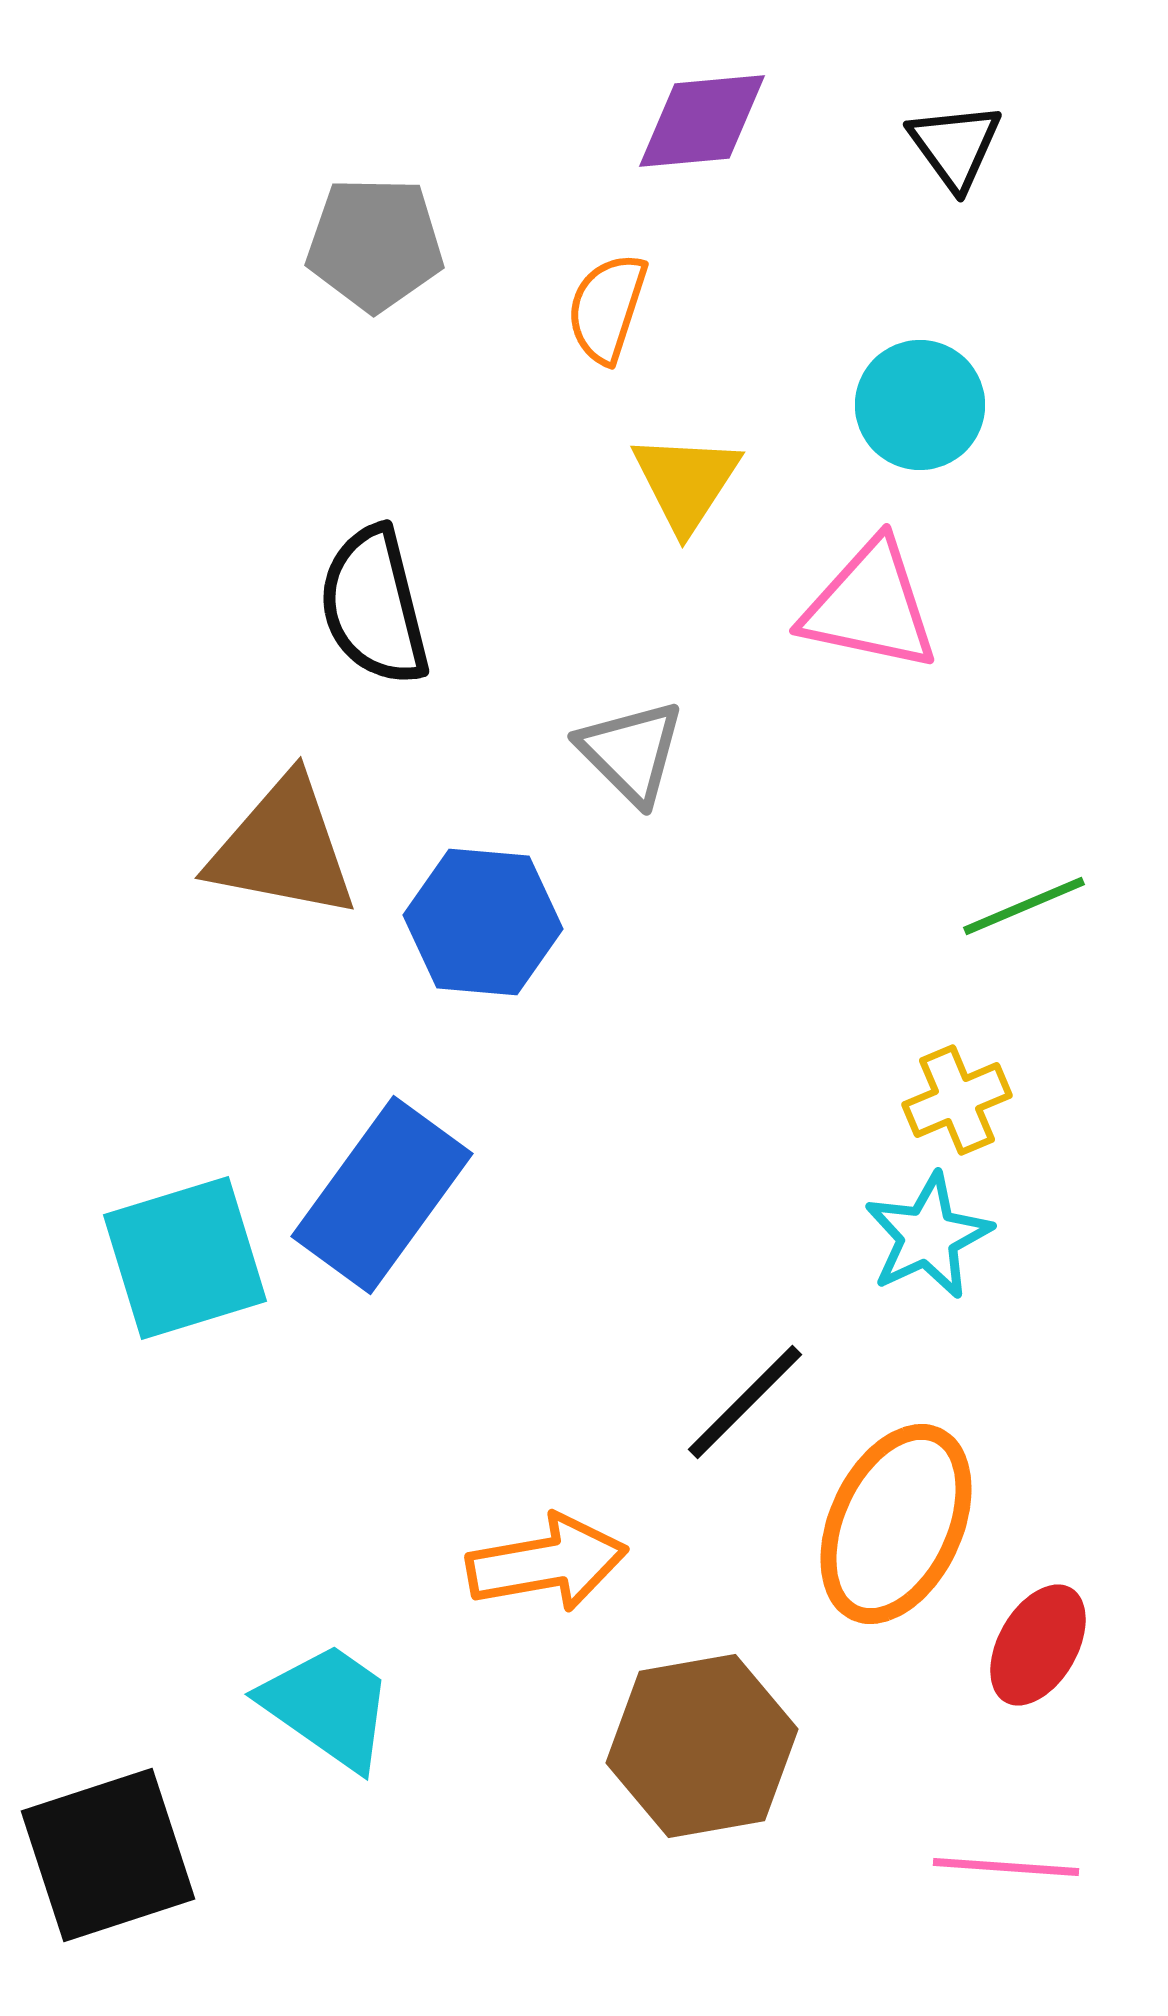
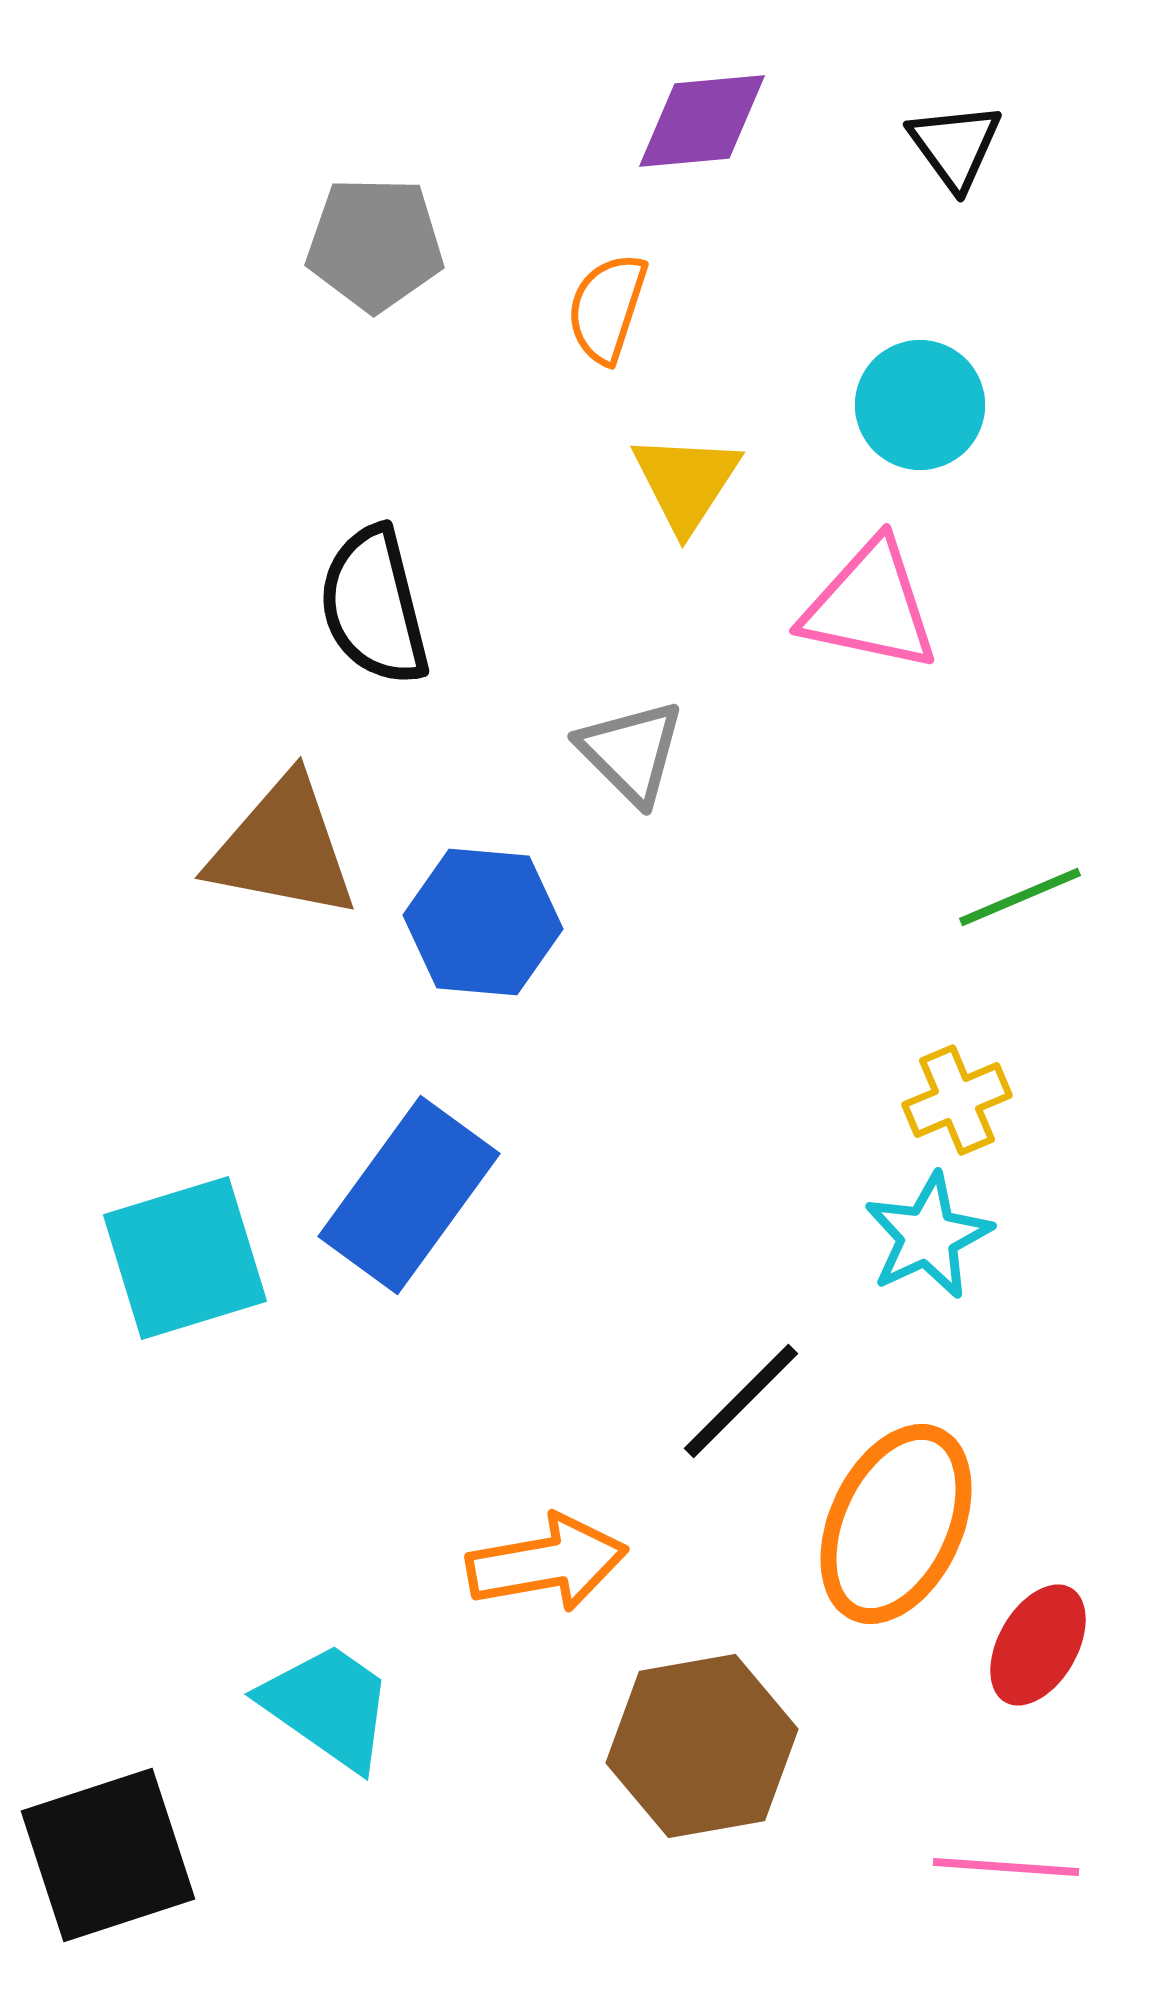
green line: moved 4 px left, 9 px up
blue rectangle: moved 27 px right
black line: moved 4 px left, 1 px up
